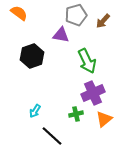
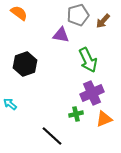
gray pentagon: moved 2 px right
black hexagon: moved 7 px left, 8 px down
green arrow: moved 1 px right, 1 px up
purple cross: moved 1 px left
cyan arrow: moved 25 px left, 7 px up; rotated 96 degrees clockwise
orange triangle: rotated 18 degrees clockwise
